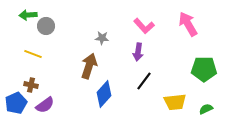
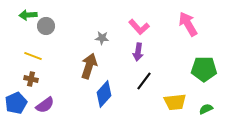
pink L-shape: moved 5 px left, 1 px down
yellow line: moved 2 px down
brown cross: moved 6 px up
